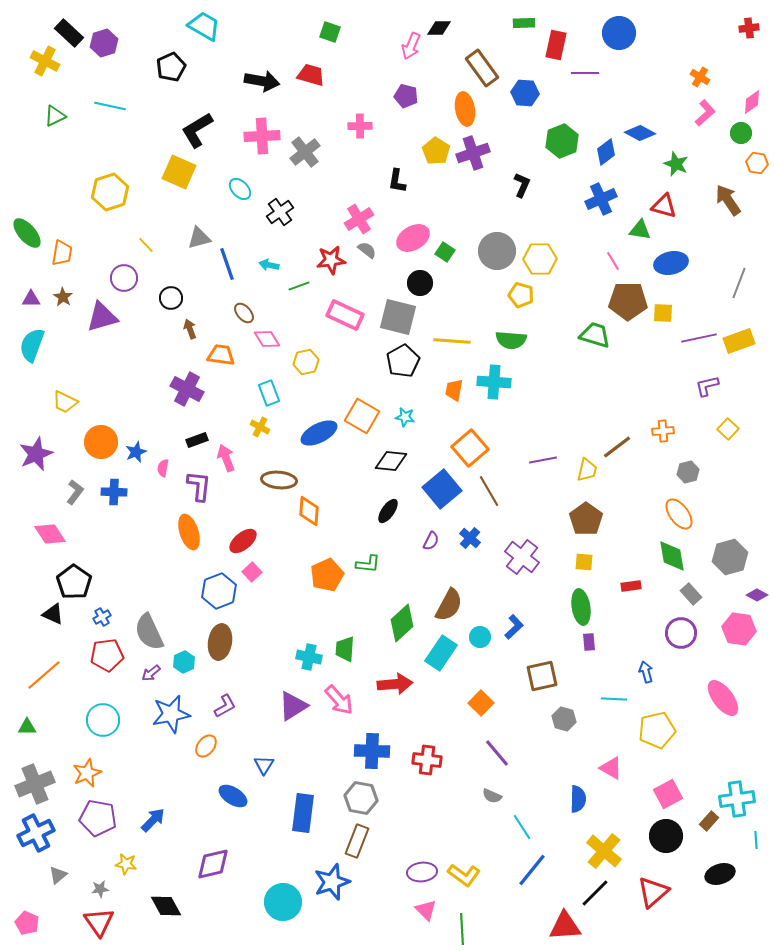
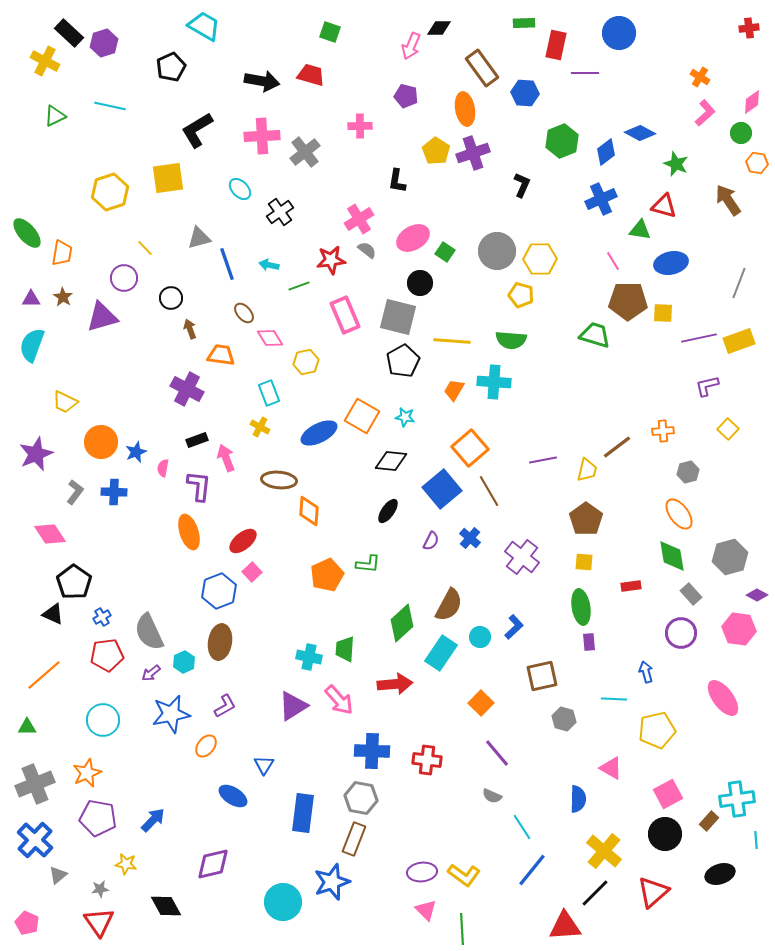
yellow square at (179, 172): moved 11 px left, 6 px down; rotated 32 degrees counterclockwise
yellow line at (146, 245): moved 1 px left, 3 px down
pink rectangle at (345, 315): rotated 42 degrees clockwise
pink diamond at (267, 339): moved 3 px right, 1 px up
orange trapezoid at (454, 390): rotated 20 degrees clockwise
blue cross at (36, 833): moved 1 px left, 7 px down; rotated 21 degrees counterclockwise
black circle at (666, 836): moved 1 px left, 2 px up
brown rectangle at (357, 841): moved 3 px left, 2 px up
